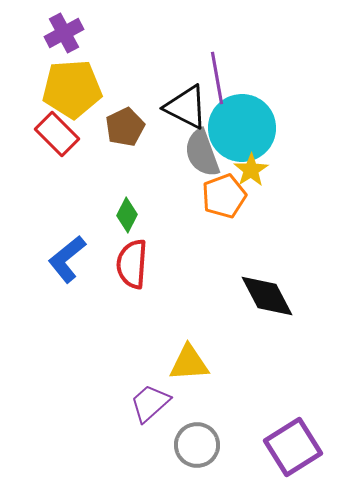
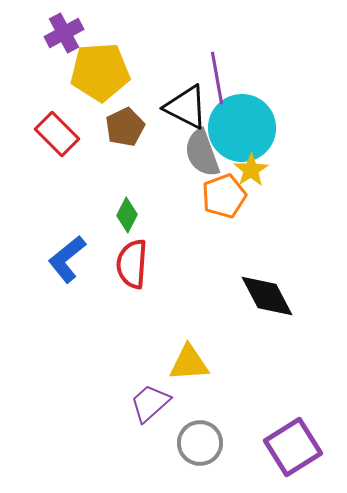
yellow pentagon: moved 28 px right, 17 px up
gray circle: moved 3 px right, 2 px up
